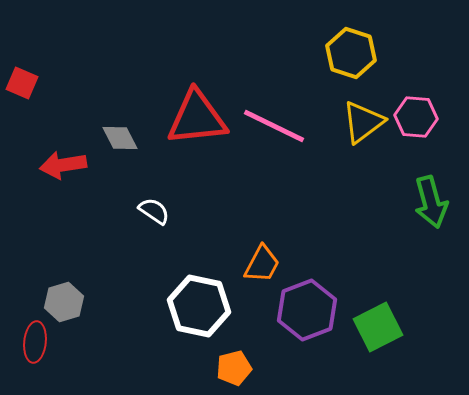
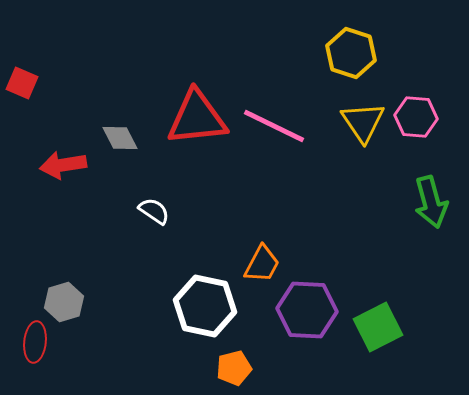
yellow triangle: rotated 27 degrees counterclockwise
white hexagon: moved 6 px right
purple hexagon: rotated 24 degrees clockwise
